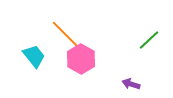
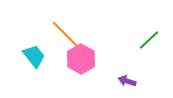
purple arrow: moved 4 px left, 3 px up
